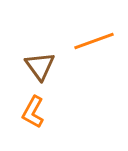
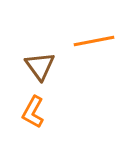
orange line: rotated 9 degrees clockwise
